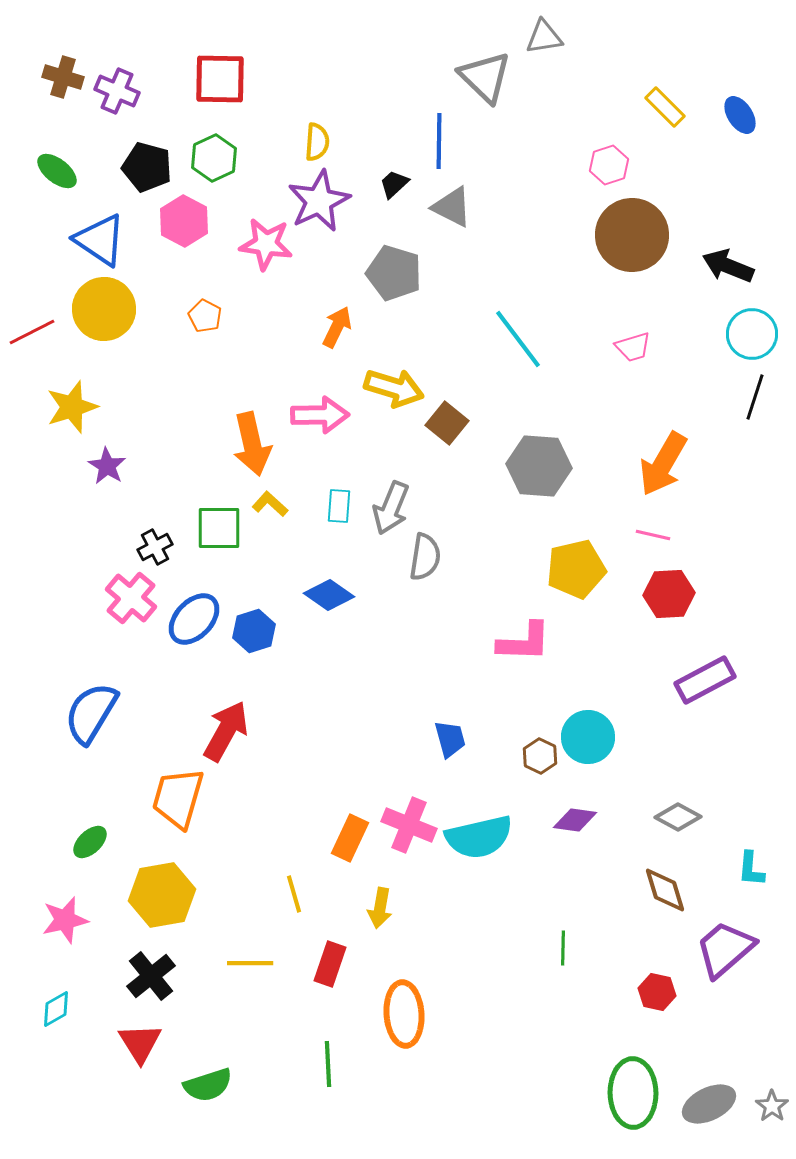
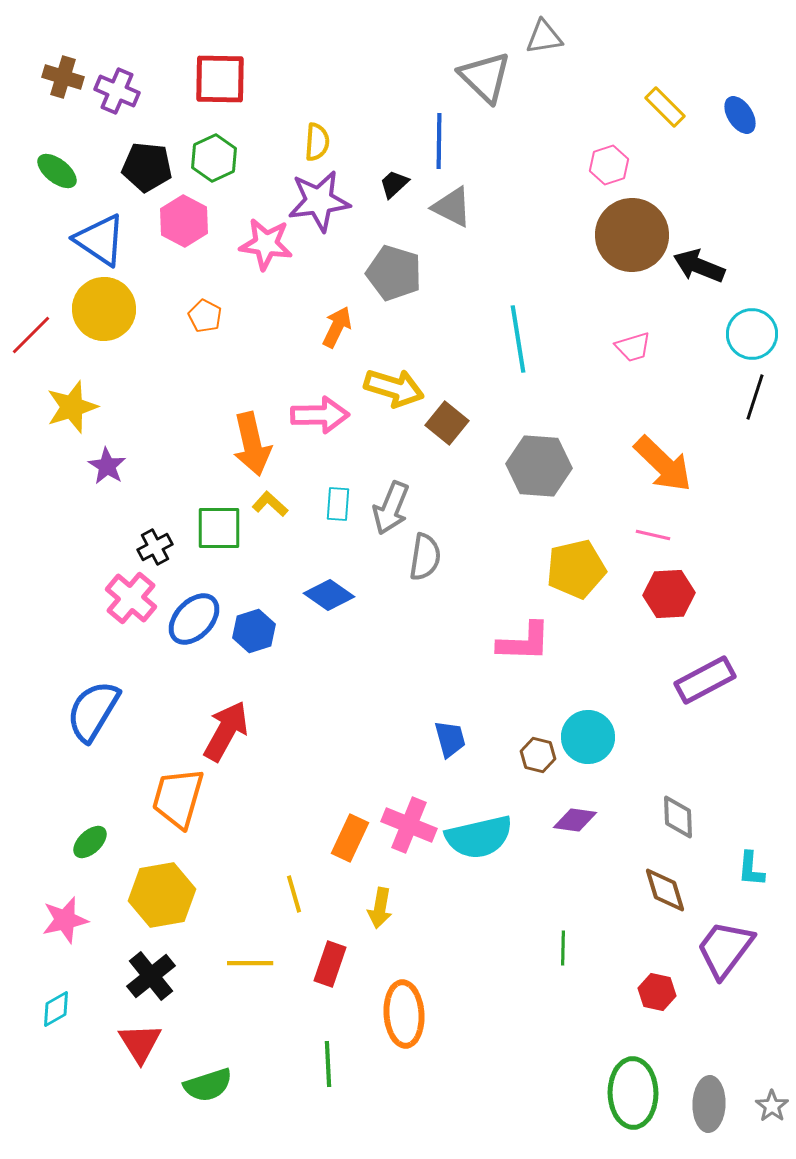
black pentagon at (147, 167): rotated 9 degrees counterclockwise
purple star at (319, 201): rotated 18 degrees clockwise
black arrow at (728, 266): moved 29 px left
red line at (32, 332): moved 1 px left, 3 px down; rotated 18 degrees counterclockwise
cyan line at (518, 339): rotated 28 degrees clockwise
orange arrow at (663, 464): rotated 76 degrees counterclockwise
cyan rectangle at (339, 506): moved 1 px left, 2 px up
blue semicircle at (91, 713): moved 2 px right, 2 px up
brown hexagon at (540, 756): moved 2 px left, 1 px up; rotated 12 degrees counterclockwise
gray diamond at (678, 817): rotated 60 degrees clockwise
purple trapezoid at (725, 949): rotated 12 degrees counterclockwise
gray ellipse at (709, 1104): rotated 62 degrees counterclockwise
